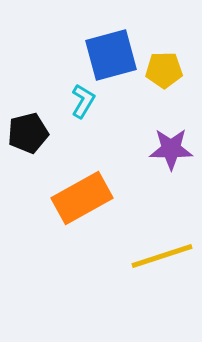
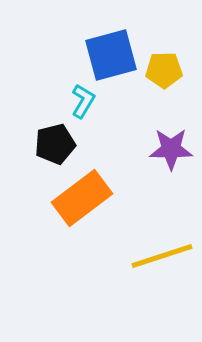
black pentagon: moved 27 px right, 11 px down
orange rectangle: rotated 8 degrees counterclockwise
